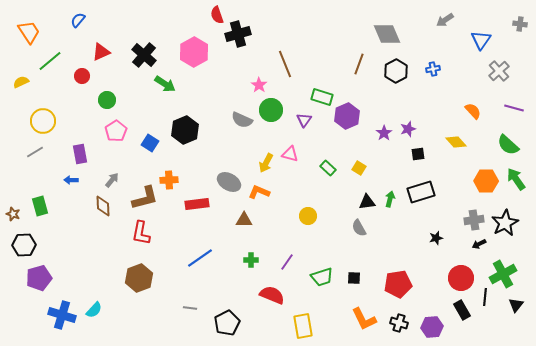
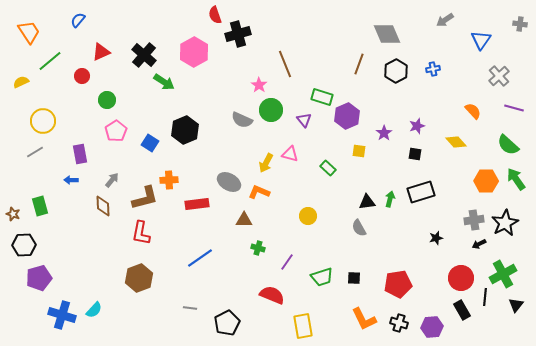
red semicircle at (217, 15): moved 2 px left
gray cross at (499, 71): moved 5 px down
green arrow at (165, 84): moved 1 px left, 2 px up
purple triangle at (304, 120): rotated 14 degrees counterclockwise
purple star at (408, 129): moved 9 px right, 3 px up
black square at (418, 154): moved 3 px left; rotated 16 degrees clockwise
yellow square at (359, 168): moved 17 px up; rotated 24 degrees counterclockwise
green cross at (251, 260): moved 7 px right, 12 px up; rotated 16 degrees clockwise
